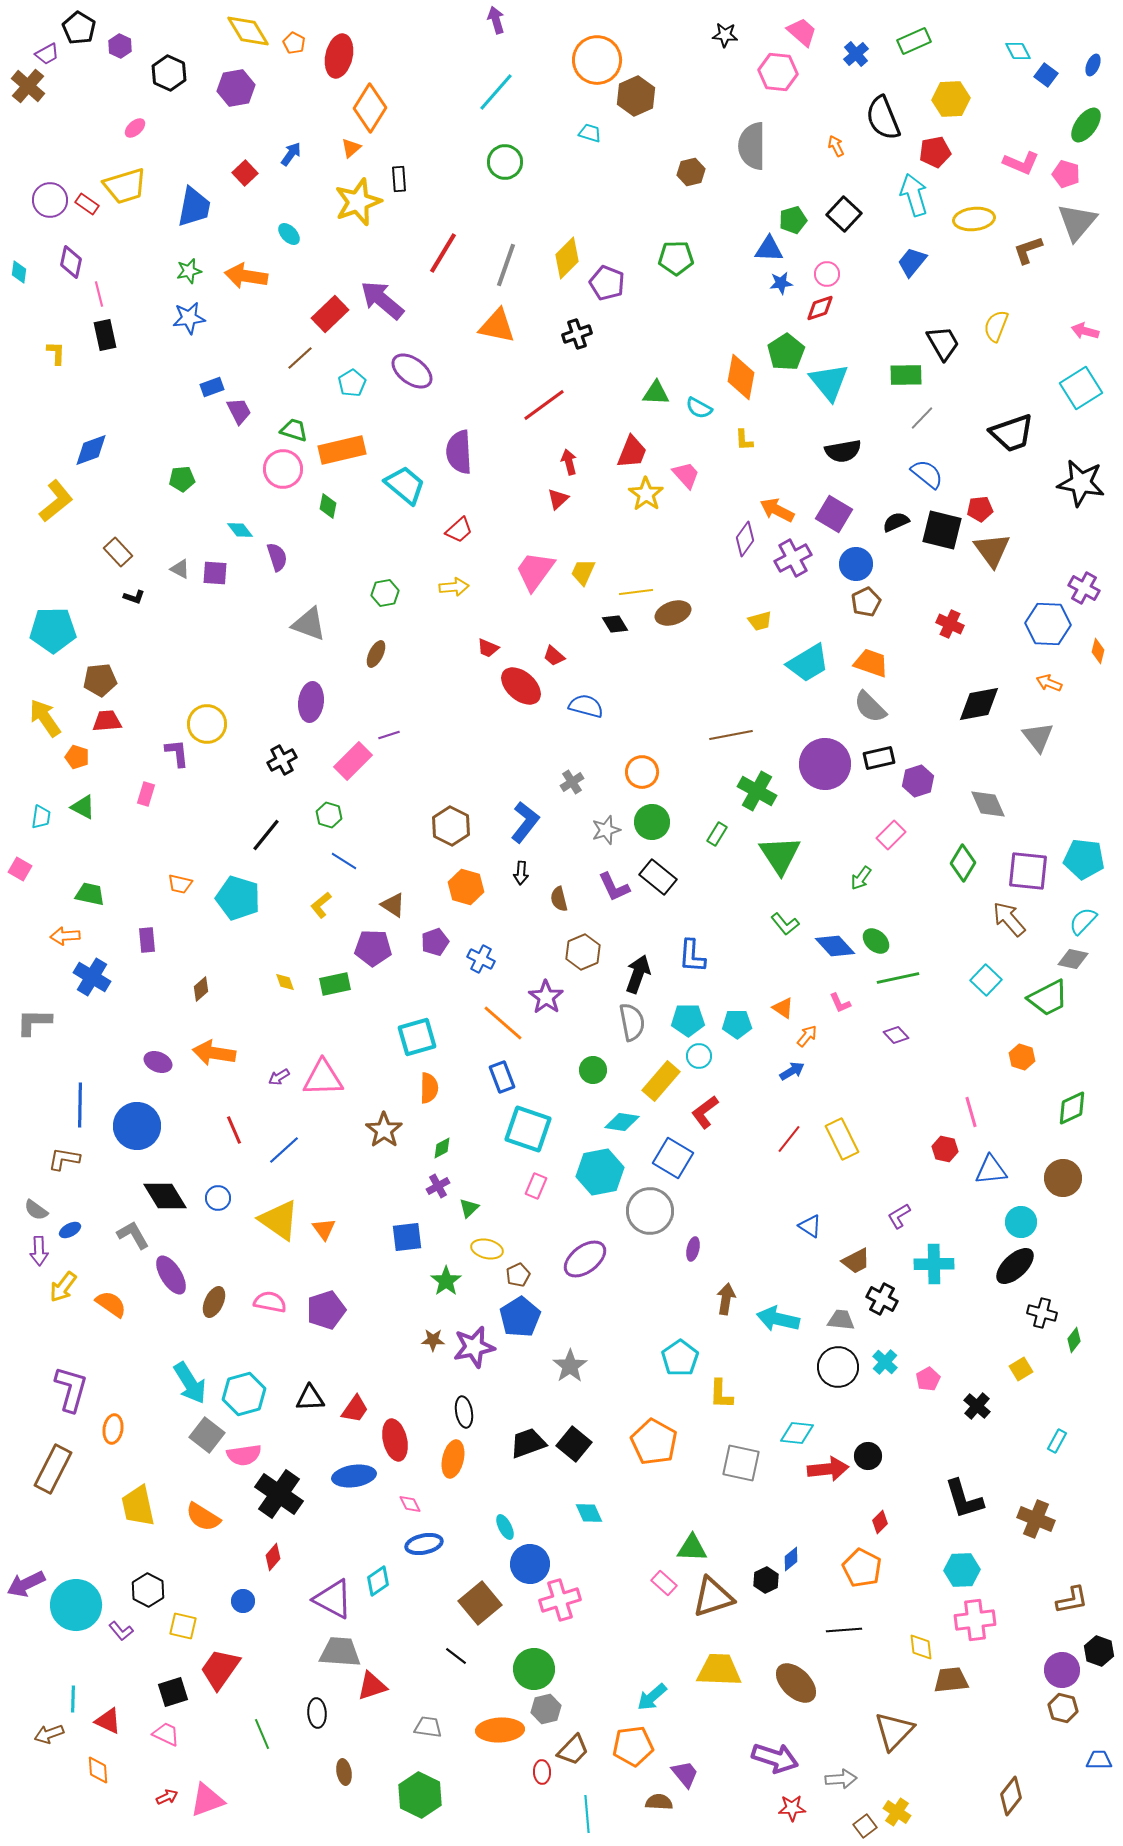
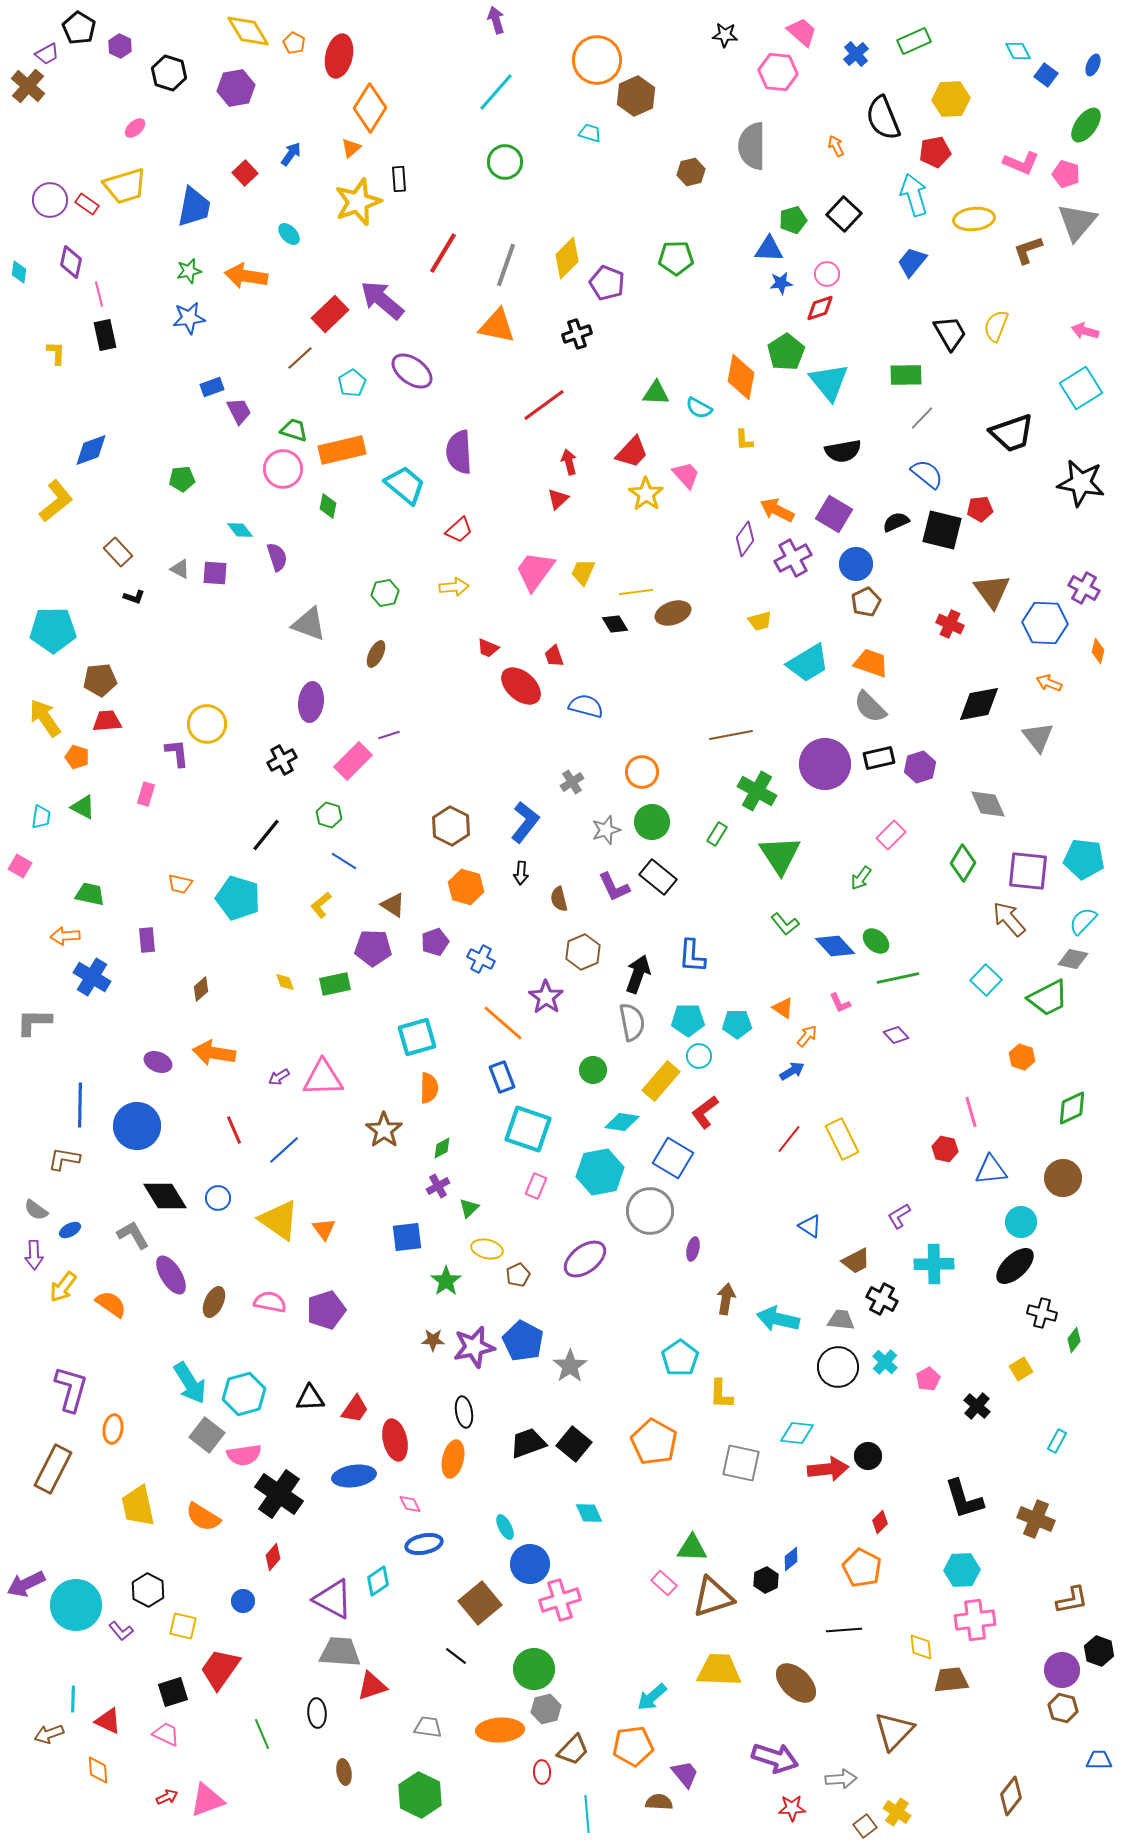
black hexagon at (169, 73): rotated 8 degrees counterclockwise
black trapezoid at (943, 343): moved 7 px right, 10 px up
red trapezoid at (632, 452): rotated 21 degrees clockwise
brown triangle at (992, 550): moved 41 px down
blue hexagon at (1048, 624): moved 3 px left, 1 px up
red trapezoid at (554, 656): rotated 30 degrees clockwise
purple hexagon at (918, 781): moved 2 px right, 14 px up
pink square at (20, 869): moved 3 px up
purple arrow at (39, 1251): moved 5 px left, 4 px down
blue pentagon at (520, 1317): moved 3 px right, 24 px down; rotated 12 degrees counterclockwise
